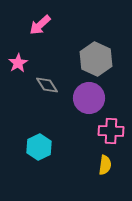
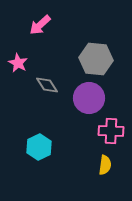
gray hexagon: rotated 20 degrees counterclockwise
pink star: rotated 12 degrees counterclockwise
